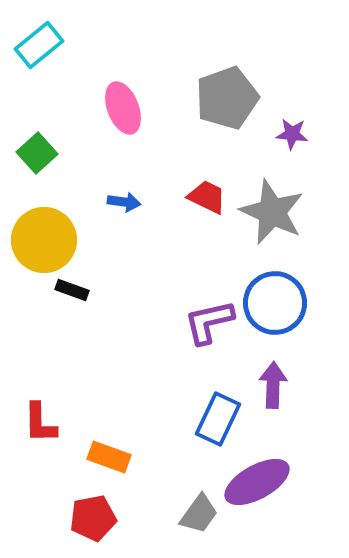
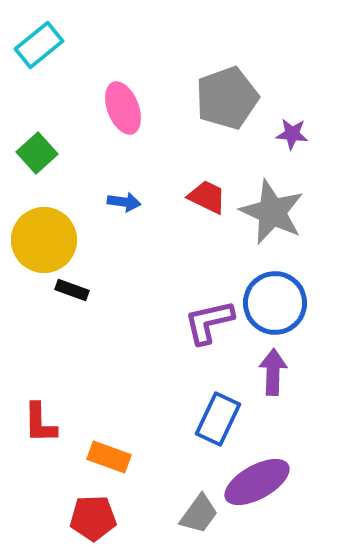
purple arrow: moved 13 px up
red pentagon: rotated 9 degrees clockwise
